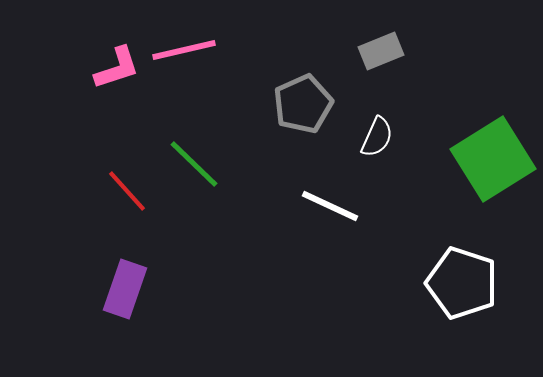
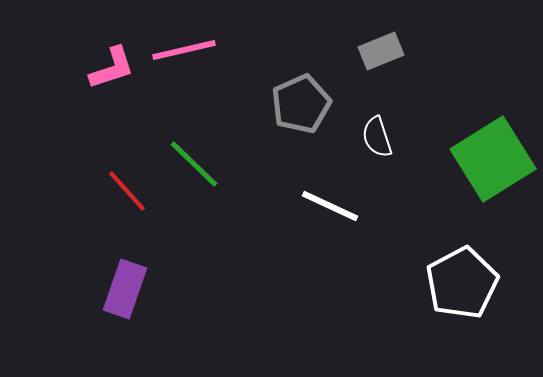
pink L-shape: moved 5 px left
gray pentagon: moved 2 px left
white semicircle: rotated 138 degrees clockwise
white pentagon: rotated 26 degrees clockwise
